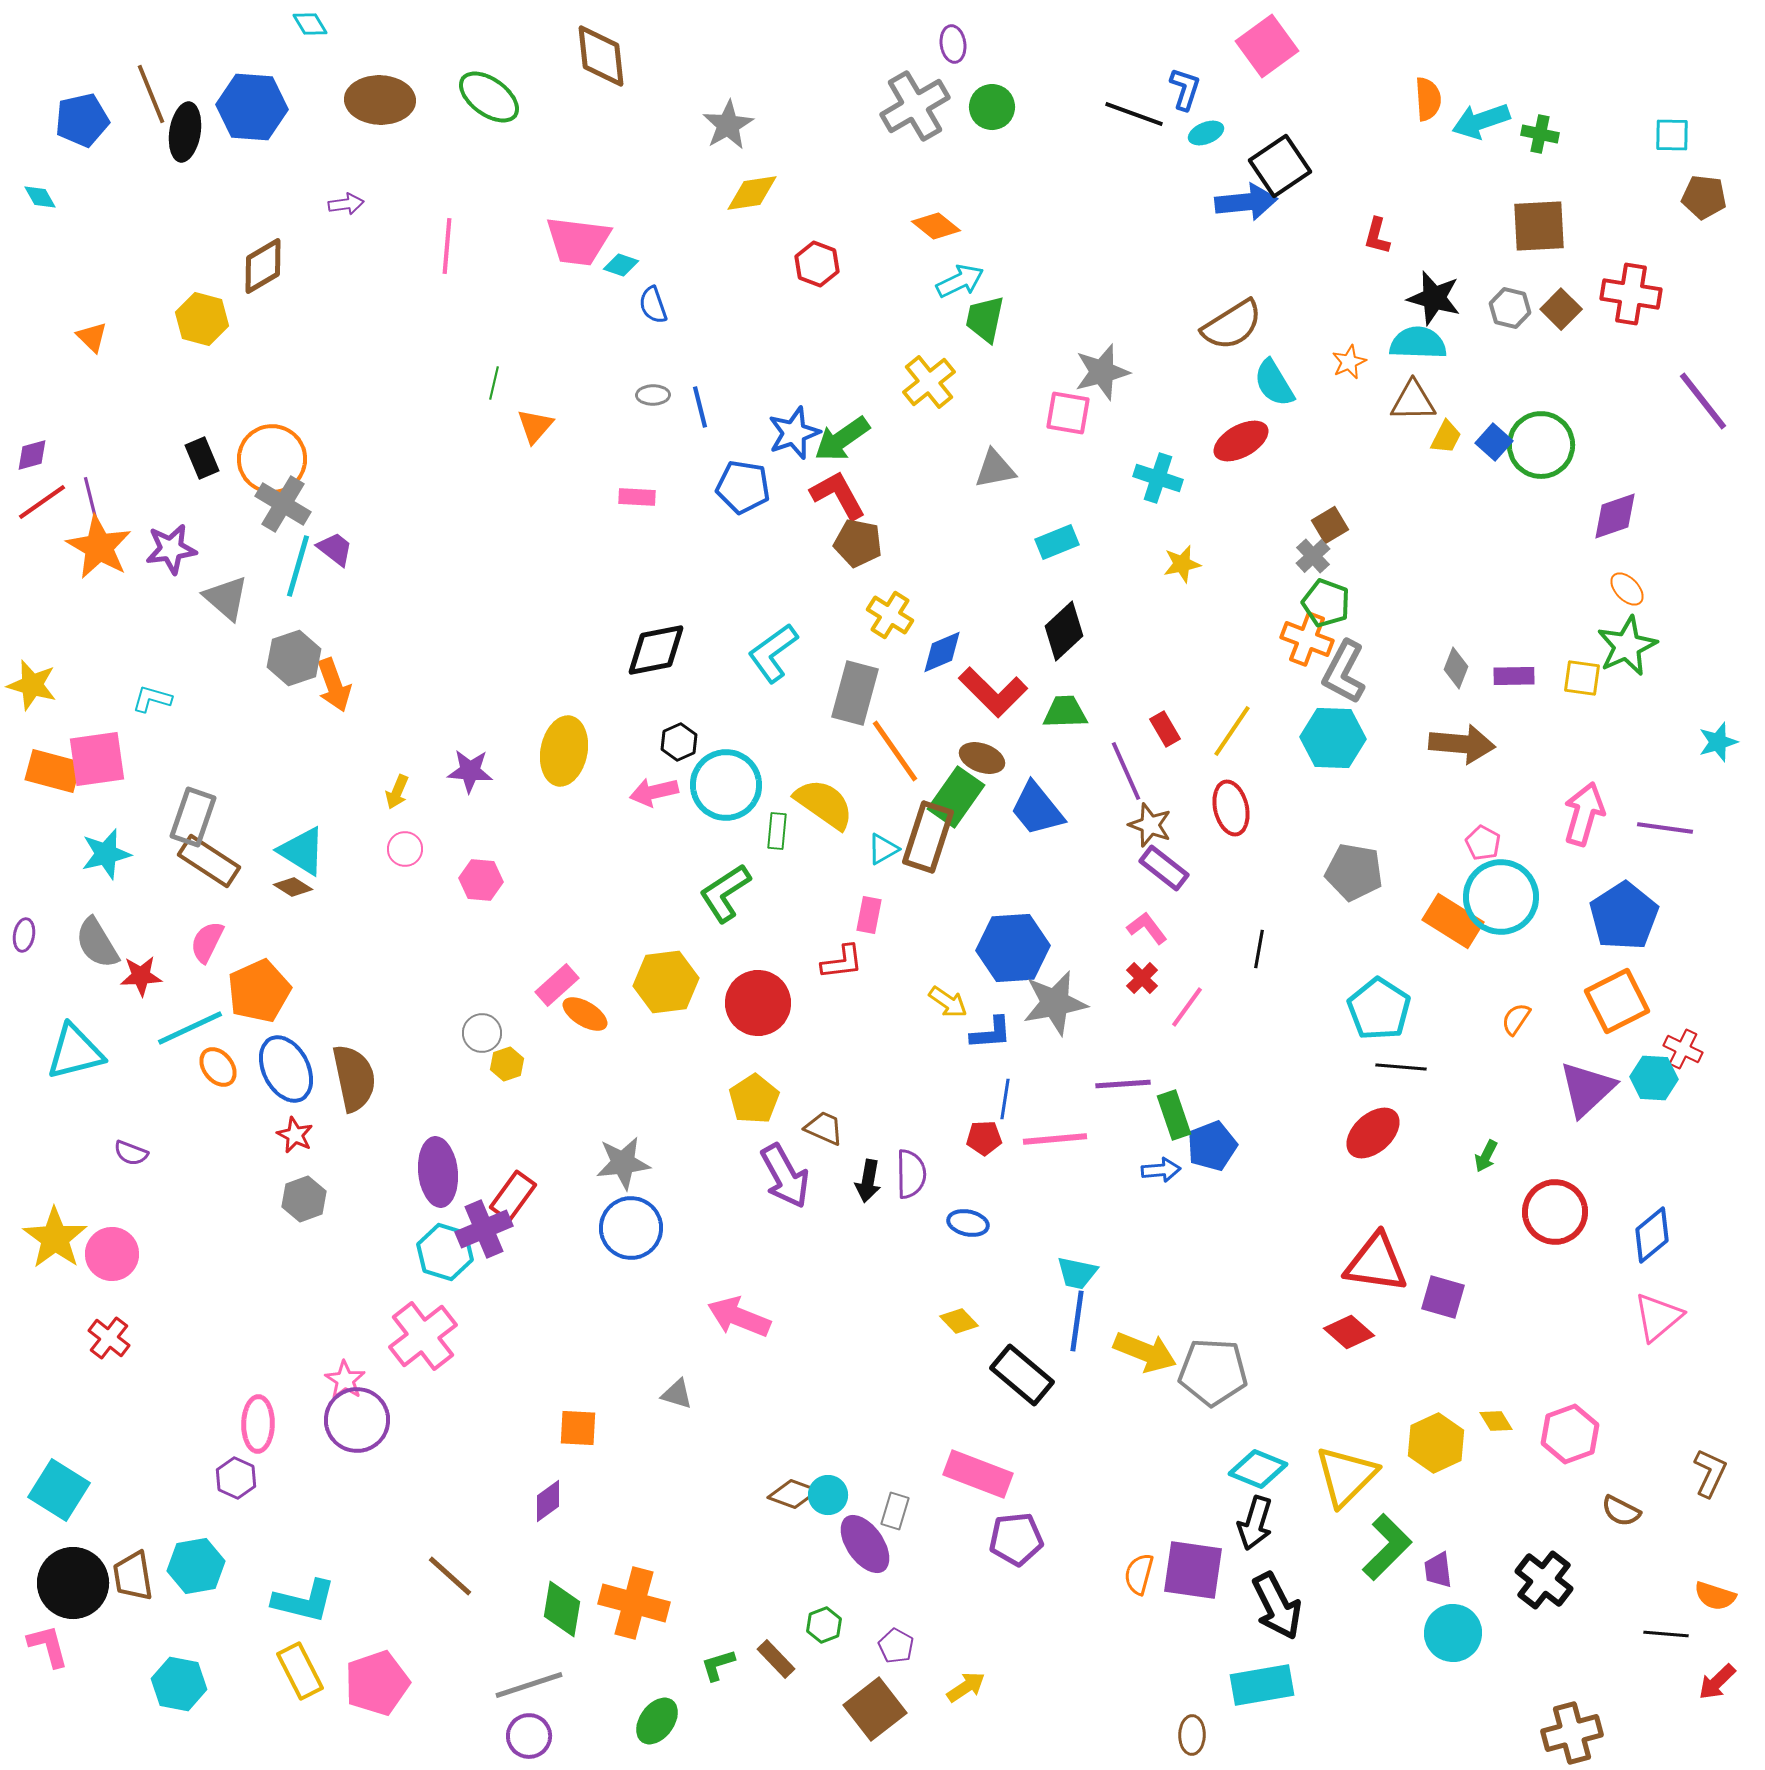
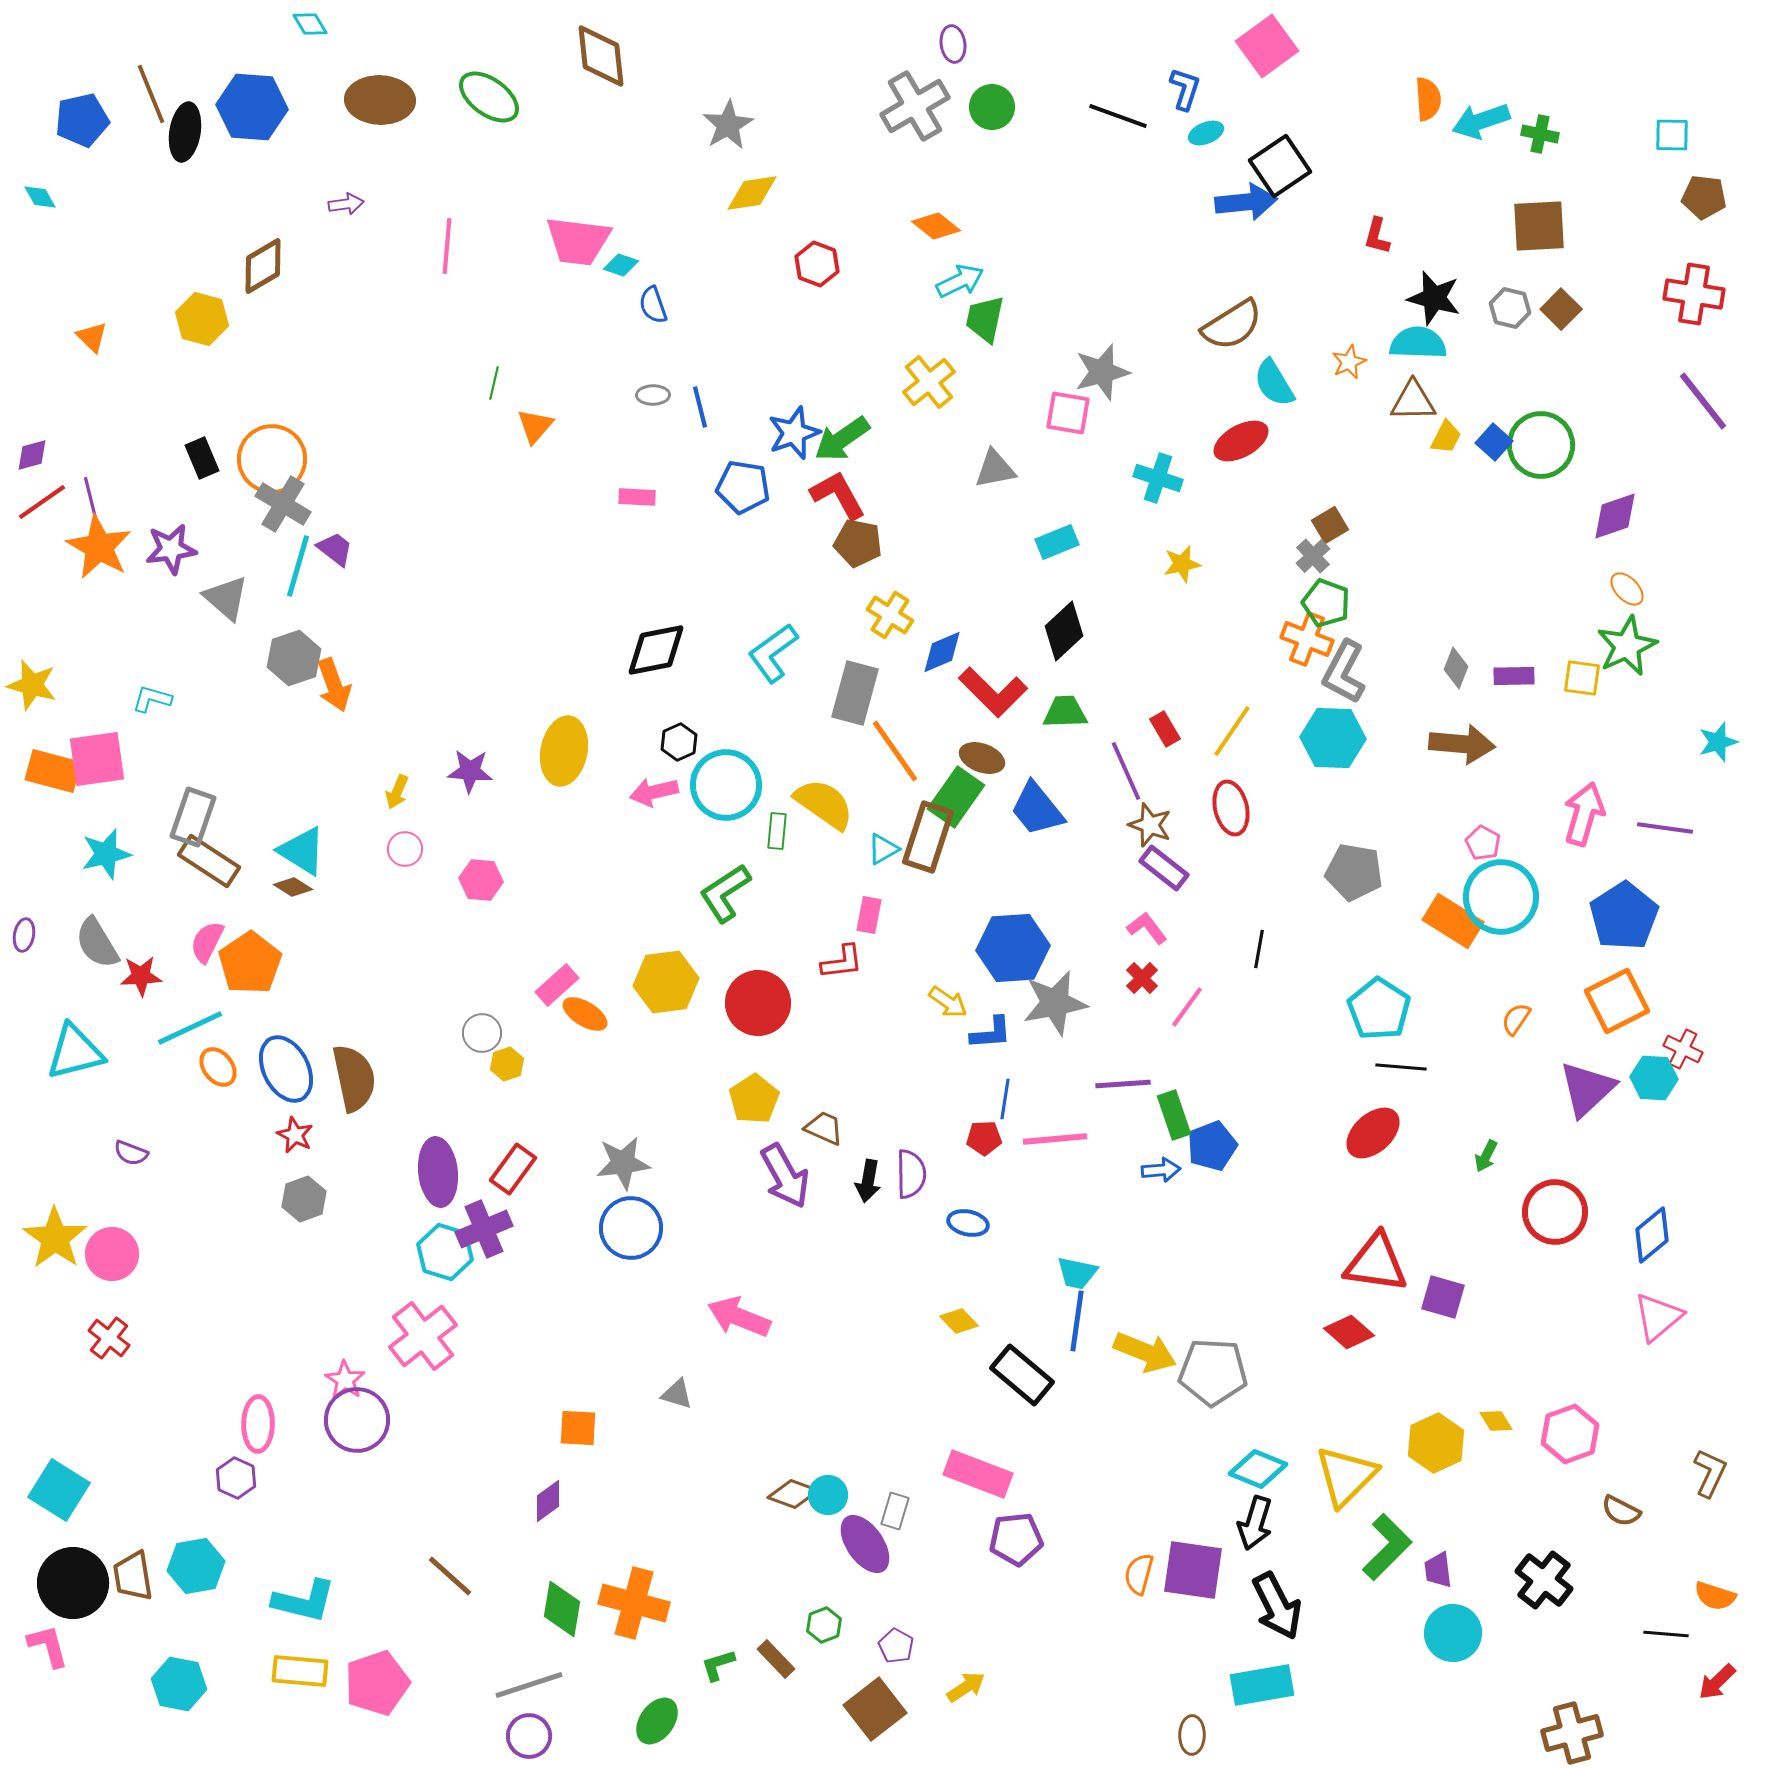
black line at (1134, 114): moved 16 px left, 2 px down
red cross at (1631, 294): moved 63 px right
orange pentagon at (259, 991): moved 9 px left, 28 px up; rotated 10 degrees counterclockwise
red rectangle at (513, 1196): moved 27 px up
yellow rectangle at (300, 1671): rotated 58 degrees counterclockwise
